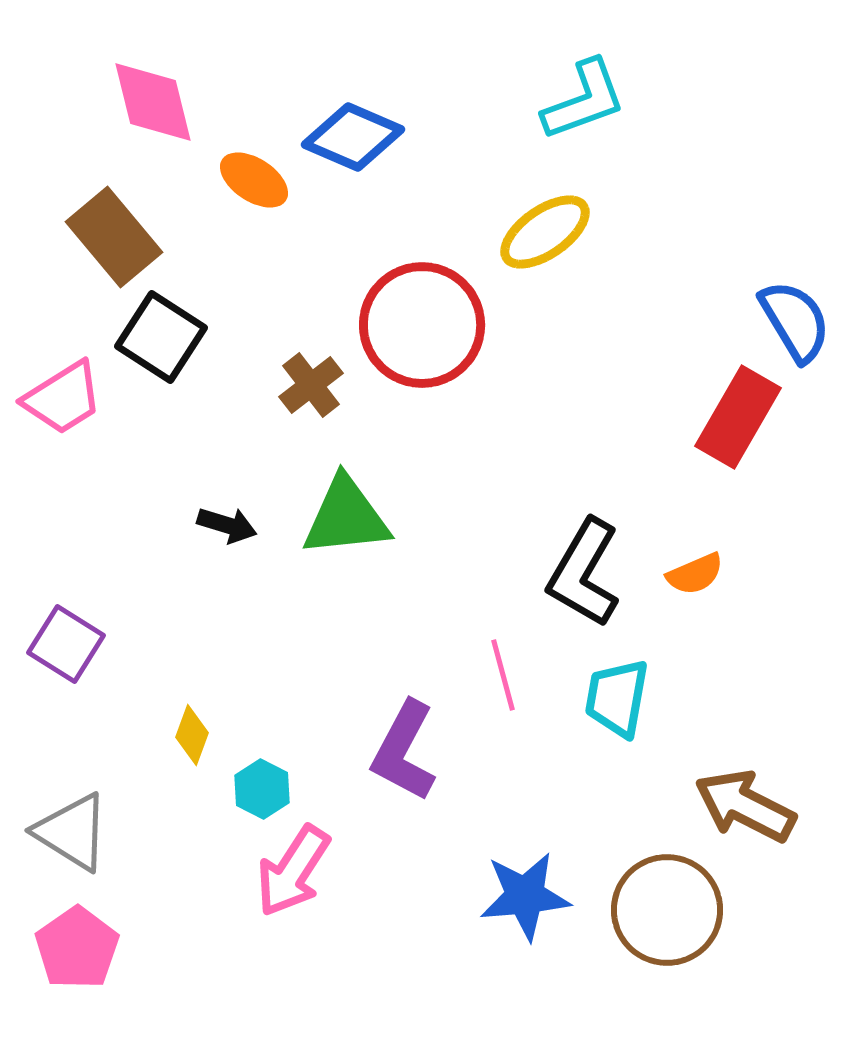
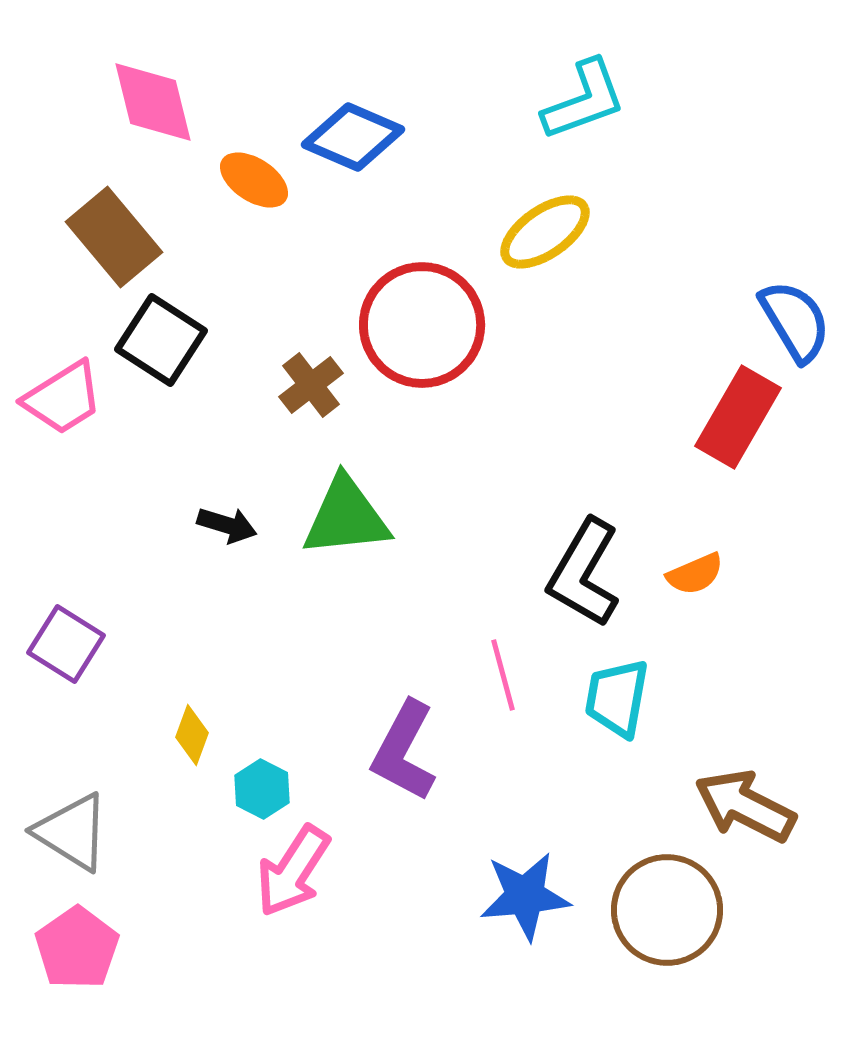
black square: moved 3 px down
